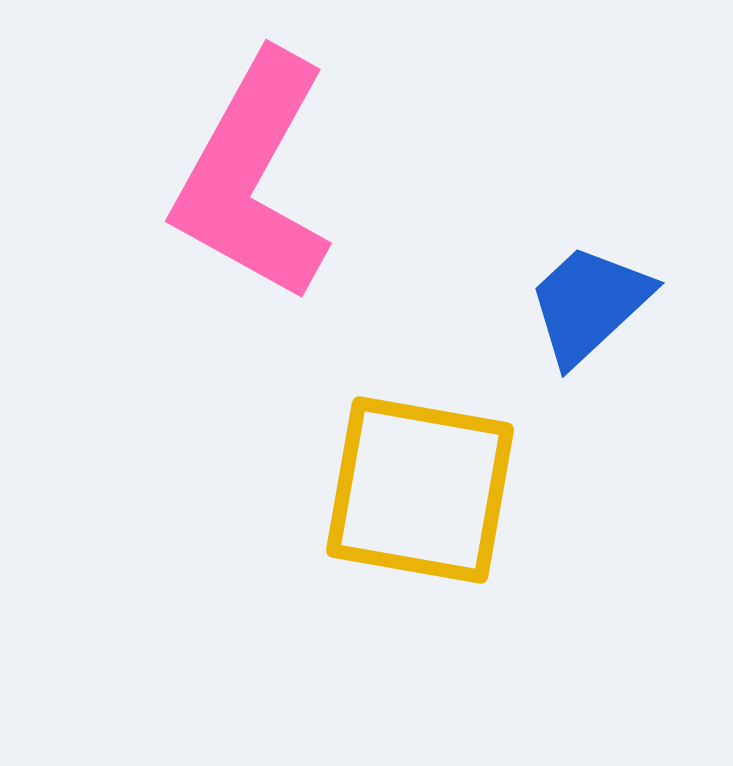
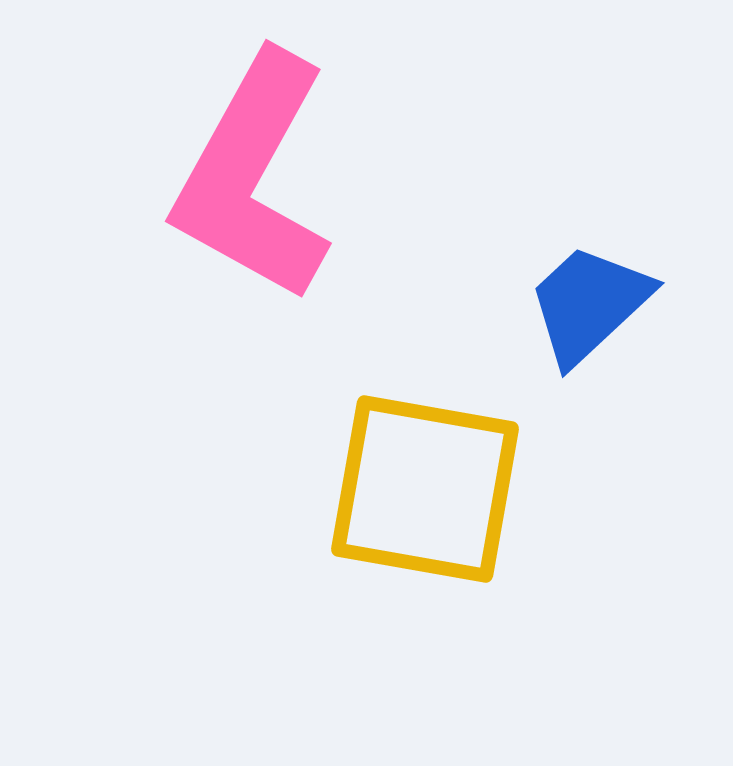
yellow square: moved 5 px right, 1 px up
